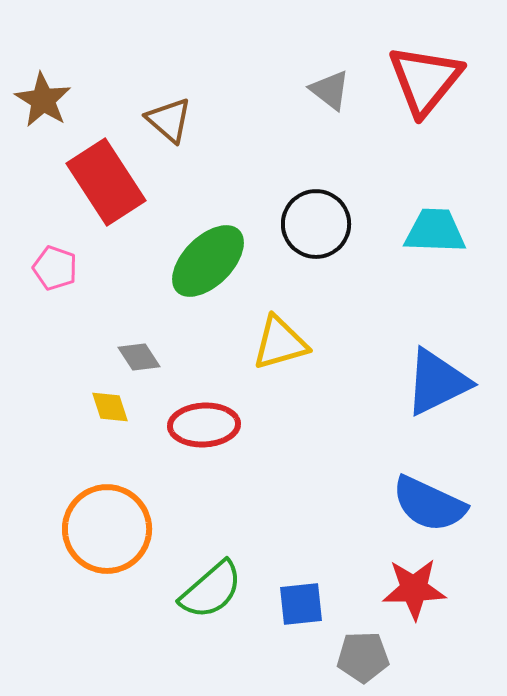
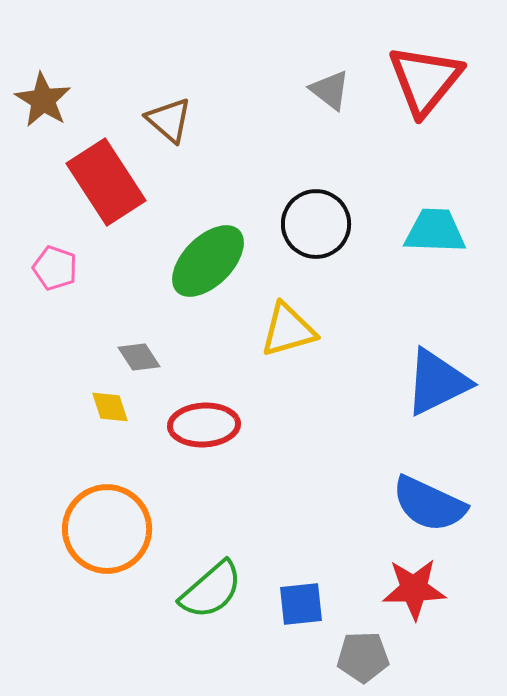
yellow triangle: moved 8 px right, 13 px up
